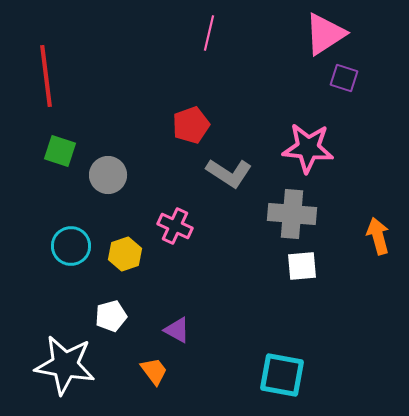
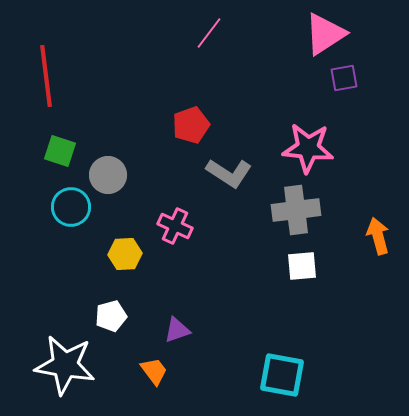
pink line: rotated 24 degrees clockwise
purple square: rotated 28 degrees counterclockwise
gray cross: moved 4 px right, 4 px up; rotated 12 degrees counterclockwise
cyan circle: moved 39 px up
yellow hexagon: rotated 16 degrees clockwise
purple triangle: rotated 48 degrees counterclockwise
